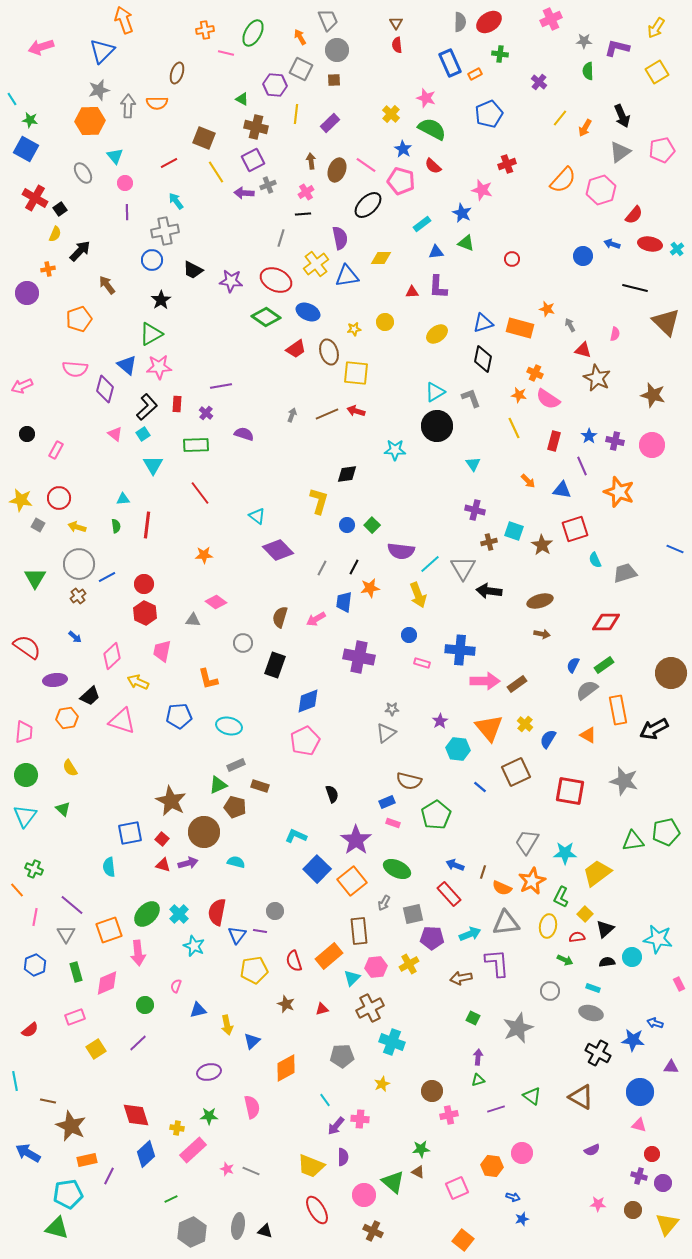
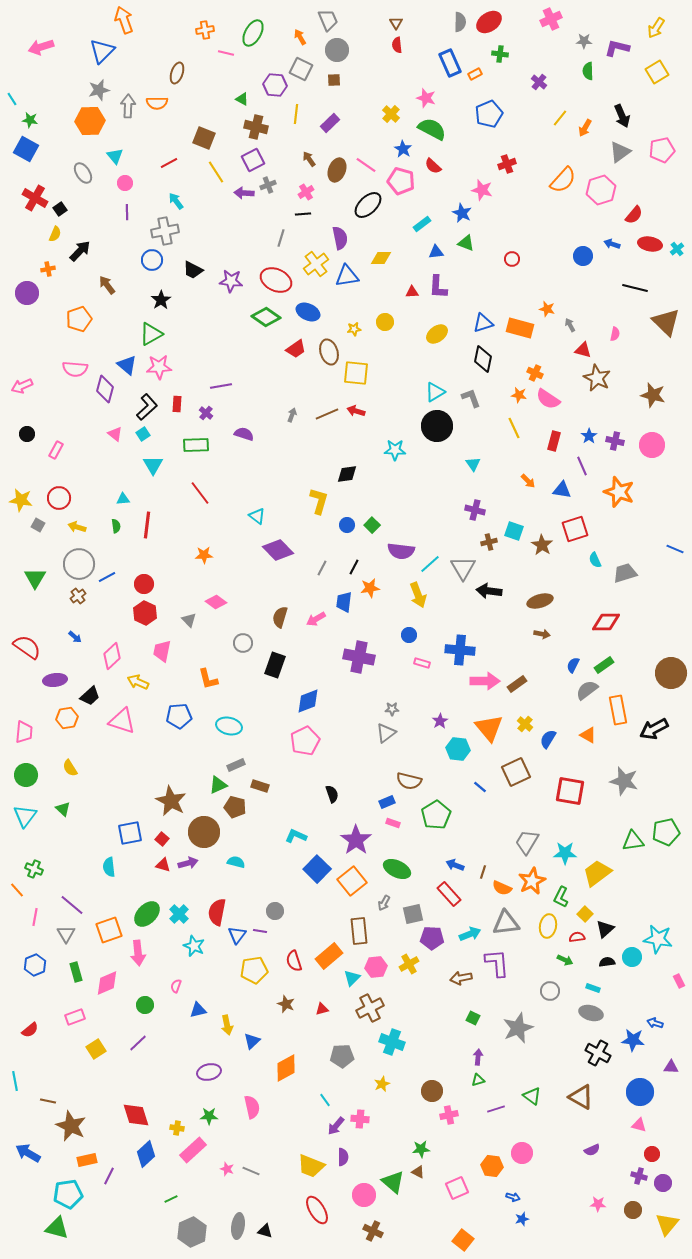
brown arrow at (311, 161): moved 2 px left, 2 px up; rotated 28 degrees counterclockwise
gray triangle at (193, 620): moved 4 px left; rotated 42 degrees clockwise
pink rectangle at (679, 984): moved 3 px up
